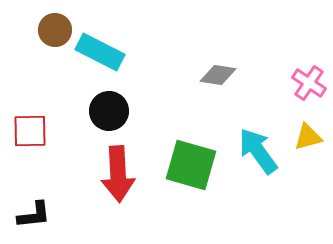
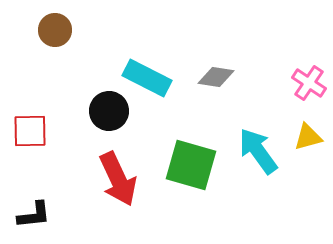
cyan rectangle: moved 47 px right, 26 px down
gray diamond: moved 2 px left, 2 px down
red arrow: moved 5 px down; rotated 22 degrees counterclockwise
